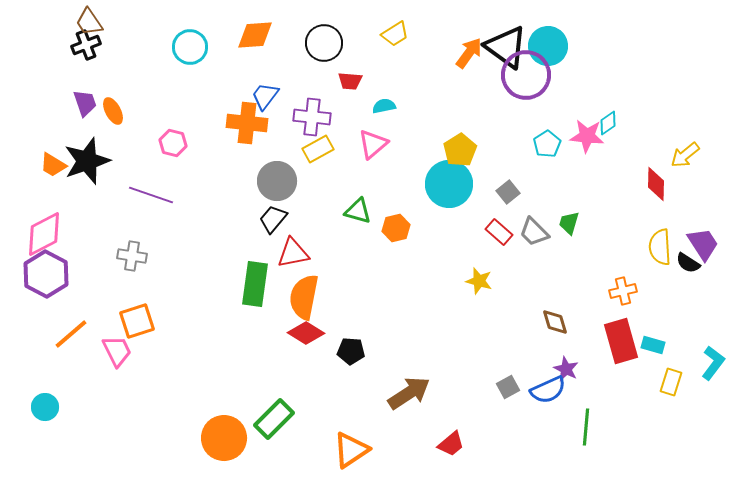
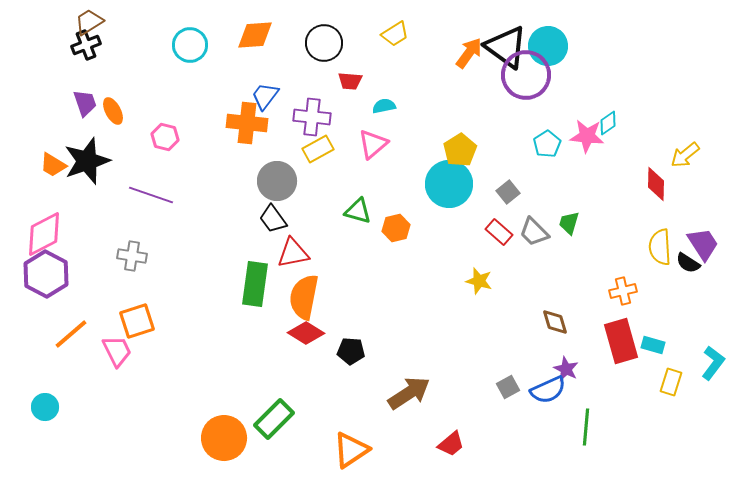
brown trapezoid at (89, 22): rotated 92 degrees clockwise
cyan circle at (190, 47): moved 2 px up
pink hexagon at (173, 143): moved 8 px left, 6 px up
black trapezoid at (273, 219): rotated 76 degrees counterclockwise
